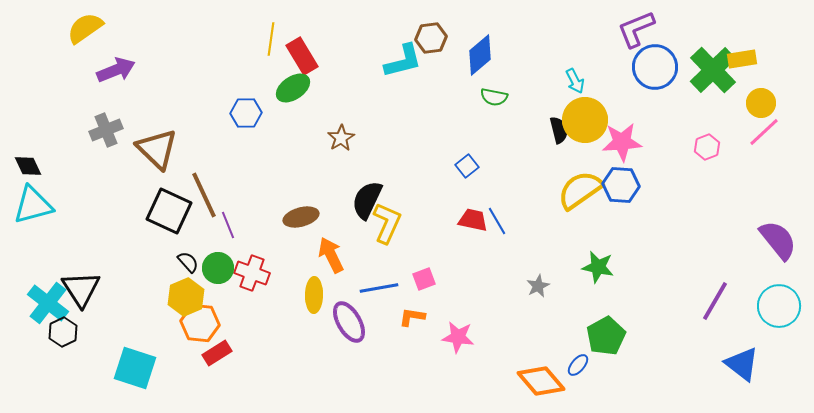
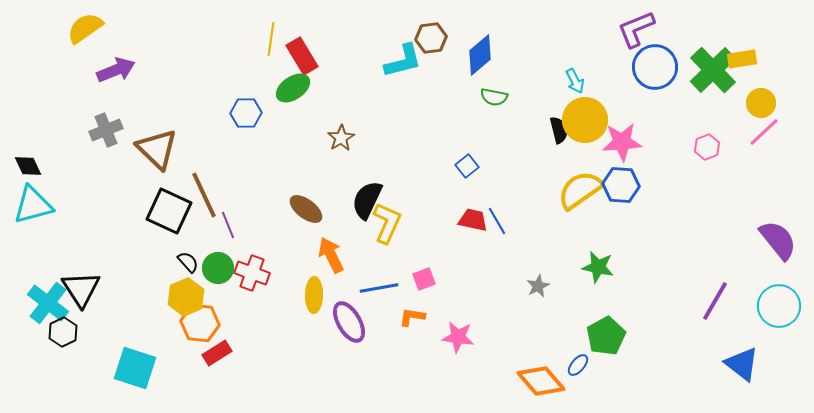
brown ellipse at (301, 217): moved 5 px right, 8 px up; rotated 52 degrees clockwise
